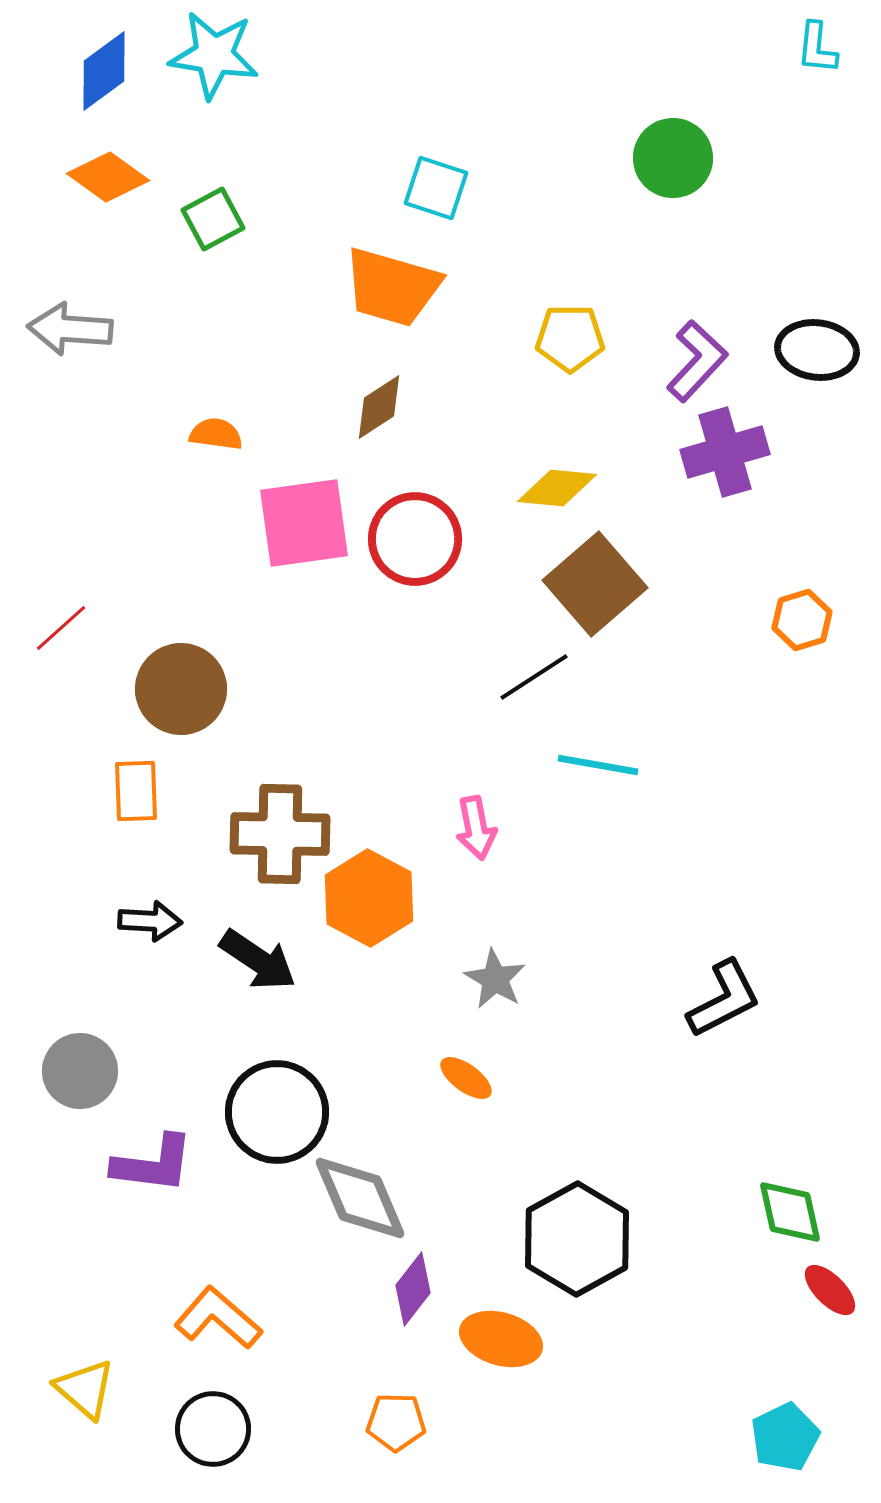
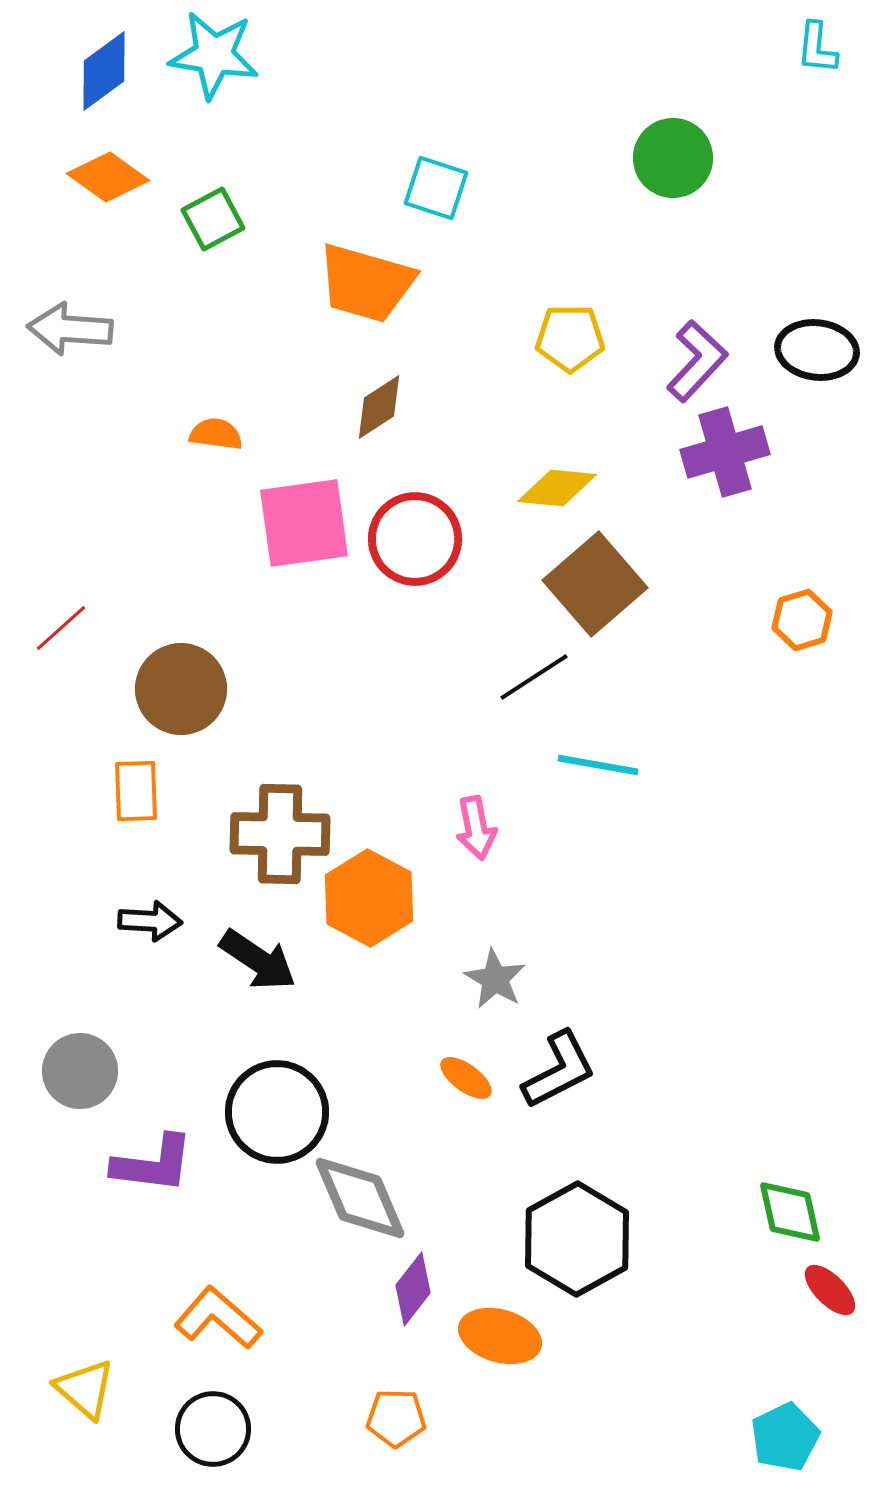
orange trapezoid at (392, 287): moved 26 px left, 4 px up
black L-shape at (724, 999): moved 165 px left, 71 px down
orange ellipse at (501, 1339): moved 1 px left, 3 px up
orange pentagon at (396, 1422): moved 4 px up
